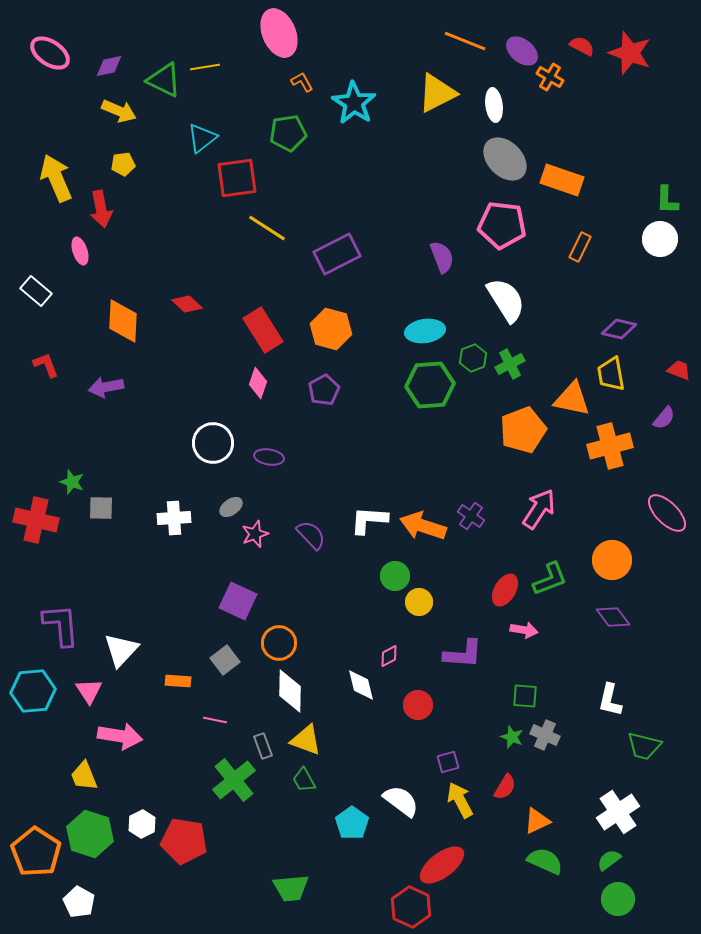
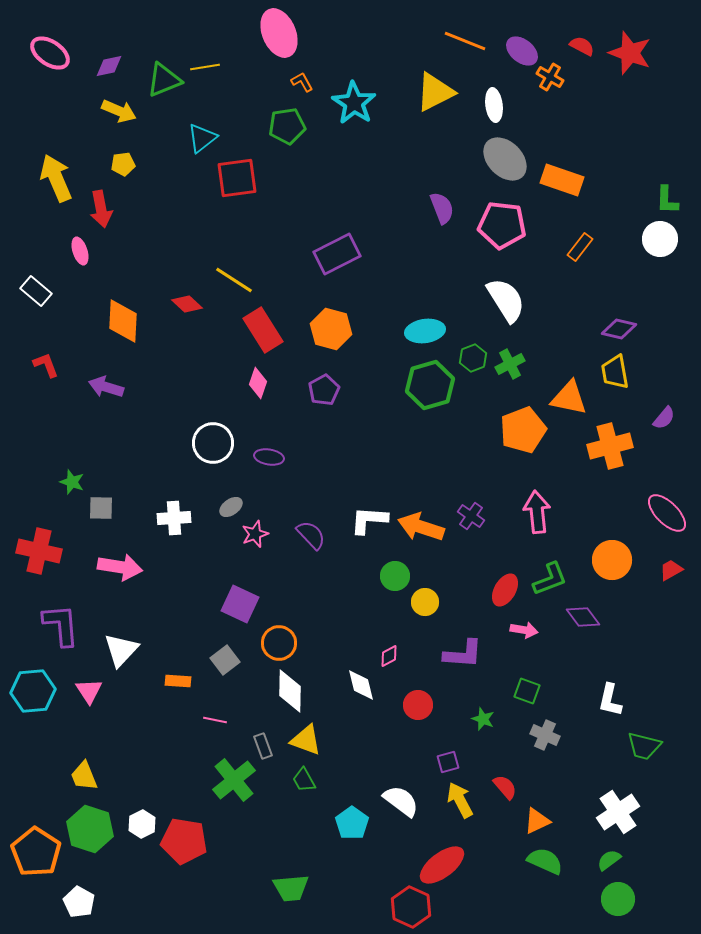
green triangle at (164, 80): rotated 48 degrees counterclockwise
yellow triangle at (437, 93): moved 2 px left, 1 px up
green pentagon at (288, 133): moved 1 px left, 7 px up
yellow line at (267, 228): moved 33 px left, 52 px down
orange rectangle at (580, 247): rotated 12 degrees clockwise
purple semicircle at (442, 257): moved 49 px up
red trapezoid at (679, 370): moved 8 px left, 200 px down; rotated 50 degrees counterclockwise
yellow trapezoid at (611, 374): moved 4 px right, 2 px up
green hexagon at (430, 385): rotated 12 degrees counterclockwise
purple arrow at (106, 387): rotated 28 degrees clockwise
orange triangle at (572, 399): moved 3 px left, 1 px up
pink arrow at (539, 509): moved 2 px left, 3 px down; rotated 39 degrees counterclockwise
red cross at (36, 520): moved 3 px right, 31 px down
orange arrow at (423, 526): moved 2 px left, 1 px down
purple square at (238, 601): moved 2 px right, 3 px down
yellow circle at (419, 602): moved 6 px right
purple diamond at (613, 617): moved 30 px left
green square at (525, 696): moved 2 px right, 5 px up; rotated 16 degrees clockwise
pink arrow at (120, 736): moved 169 px up
green star at (512, 737): moved 29 px left, 18 px up
red semicircle at (505, 787): rotated 72 degrees counterclockwise
green hexagon at (90, 834): moved 5 px up
